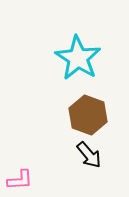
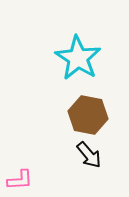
brown hexagon: rotated 9 degrees counterclockwise
